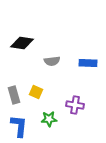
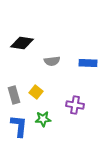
yellow square: rotated 16 degrees clockwise
green star: moved 6 px left
